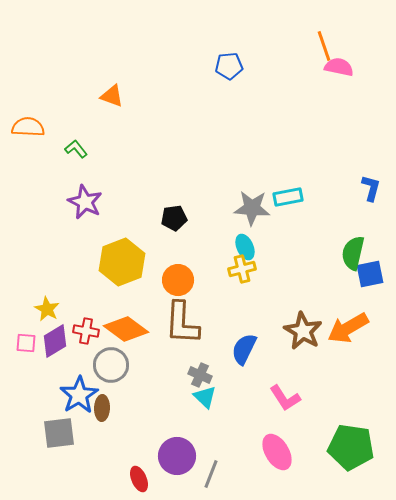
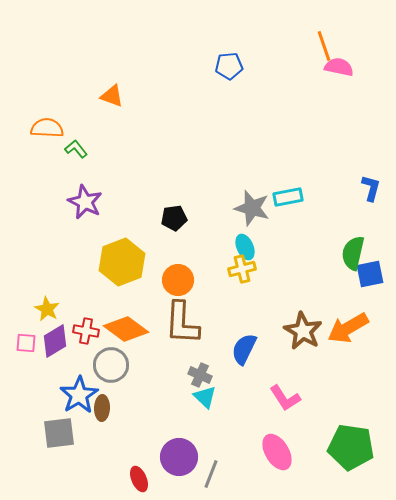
orange semicircle: moved 19 px right, 1 px down
gray star: rotated 12 degrees clockwise
purple circle: moved 2 px right, 1 px down
